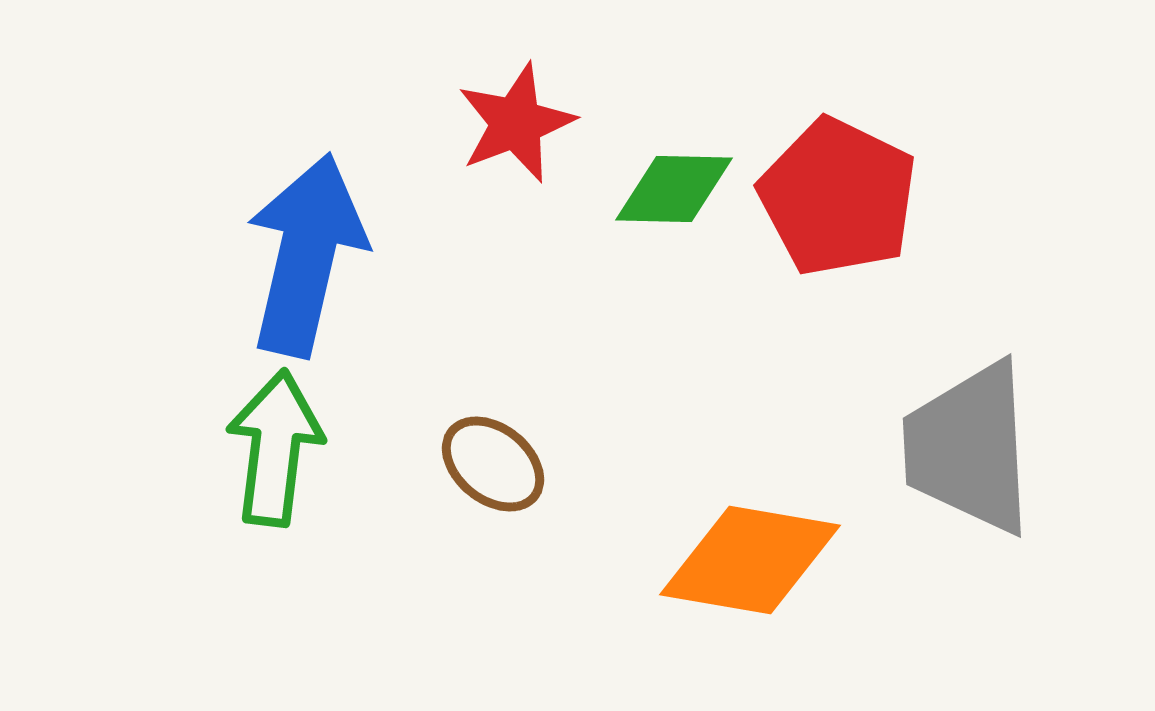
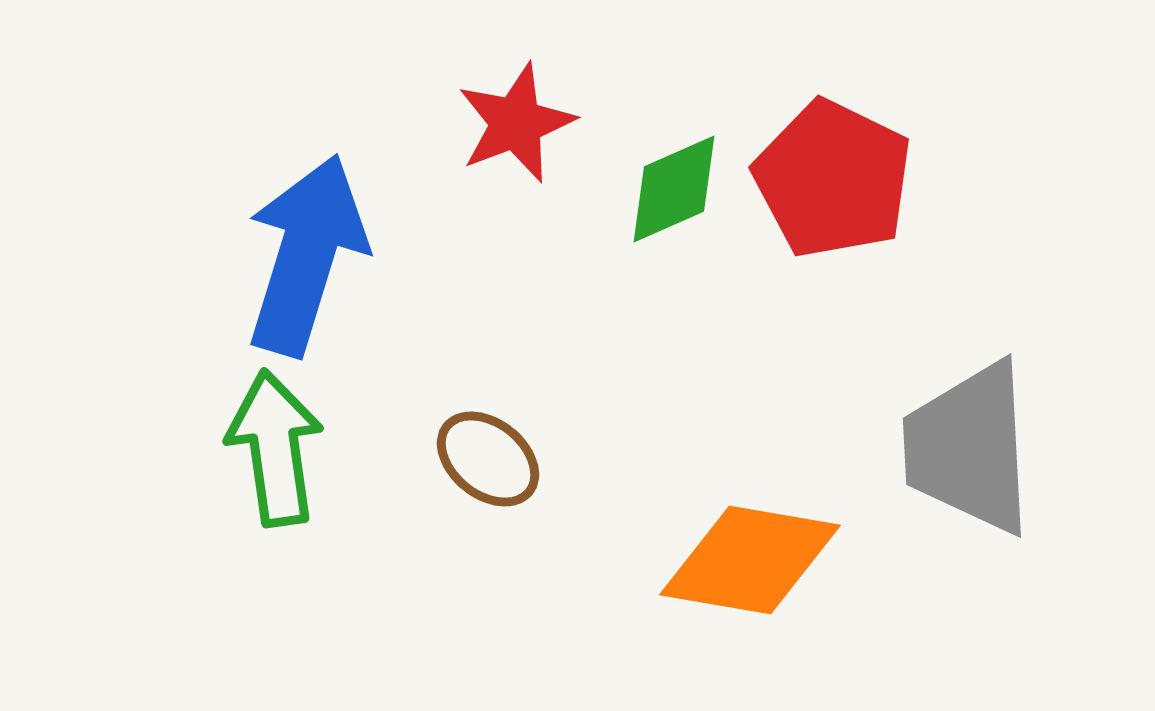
green diamond: rotated 25 degrees counterclockwise
red pentagon: moved 5 px left, 18 px up
blue arrow: rotated 4 degrees clockwise
green arrow: rotated 15 degrees counterclockwise
brown ellipse: moved 5 px left, 5 px up
